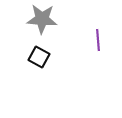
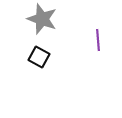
gray star: rotated 16 degrees clockwise
